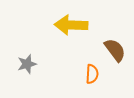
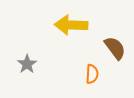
brown semicircle: moved 2 px up
gray star: rotated 18 degrees counterclockwise
